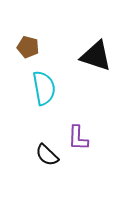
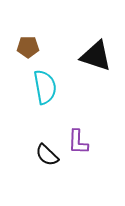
brown pentagon: rotated 15 degrees counterclockwise
cyan semicircle: moved 1 px right, 1 px up
purple L-shape: moved 4 px down
